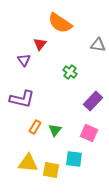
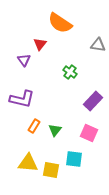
orange rectangle: moved 1 px left, 1 px up
